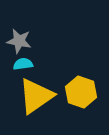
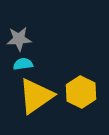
gray star: moved 2 px up; rotated 15 degrees counterclockwise
yellow hexagon: rotated 8 degrees clockwise
